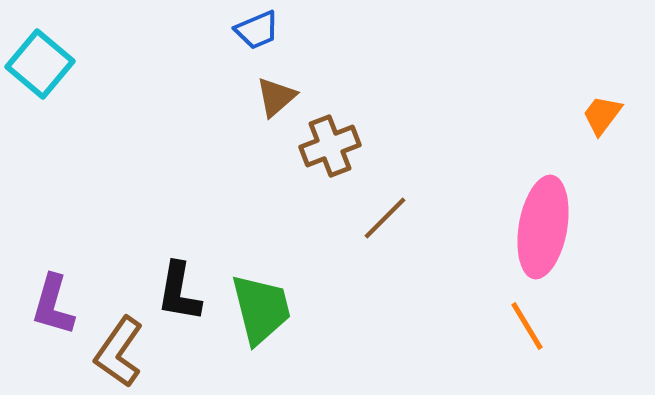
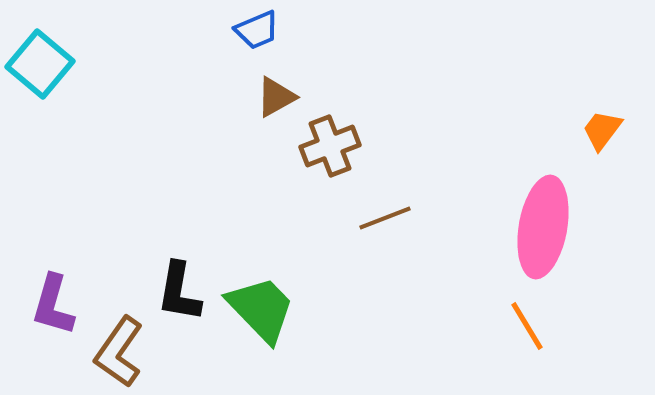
brown triangle: rotated 12 degrees clockwise
orange trapezoid: moved 15 px down
brown line: rotated 24 degrees clockwise
green trapezoid: rotated 30 degrees counterclockwise
